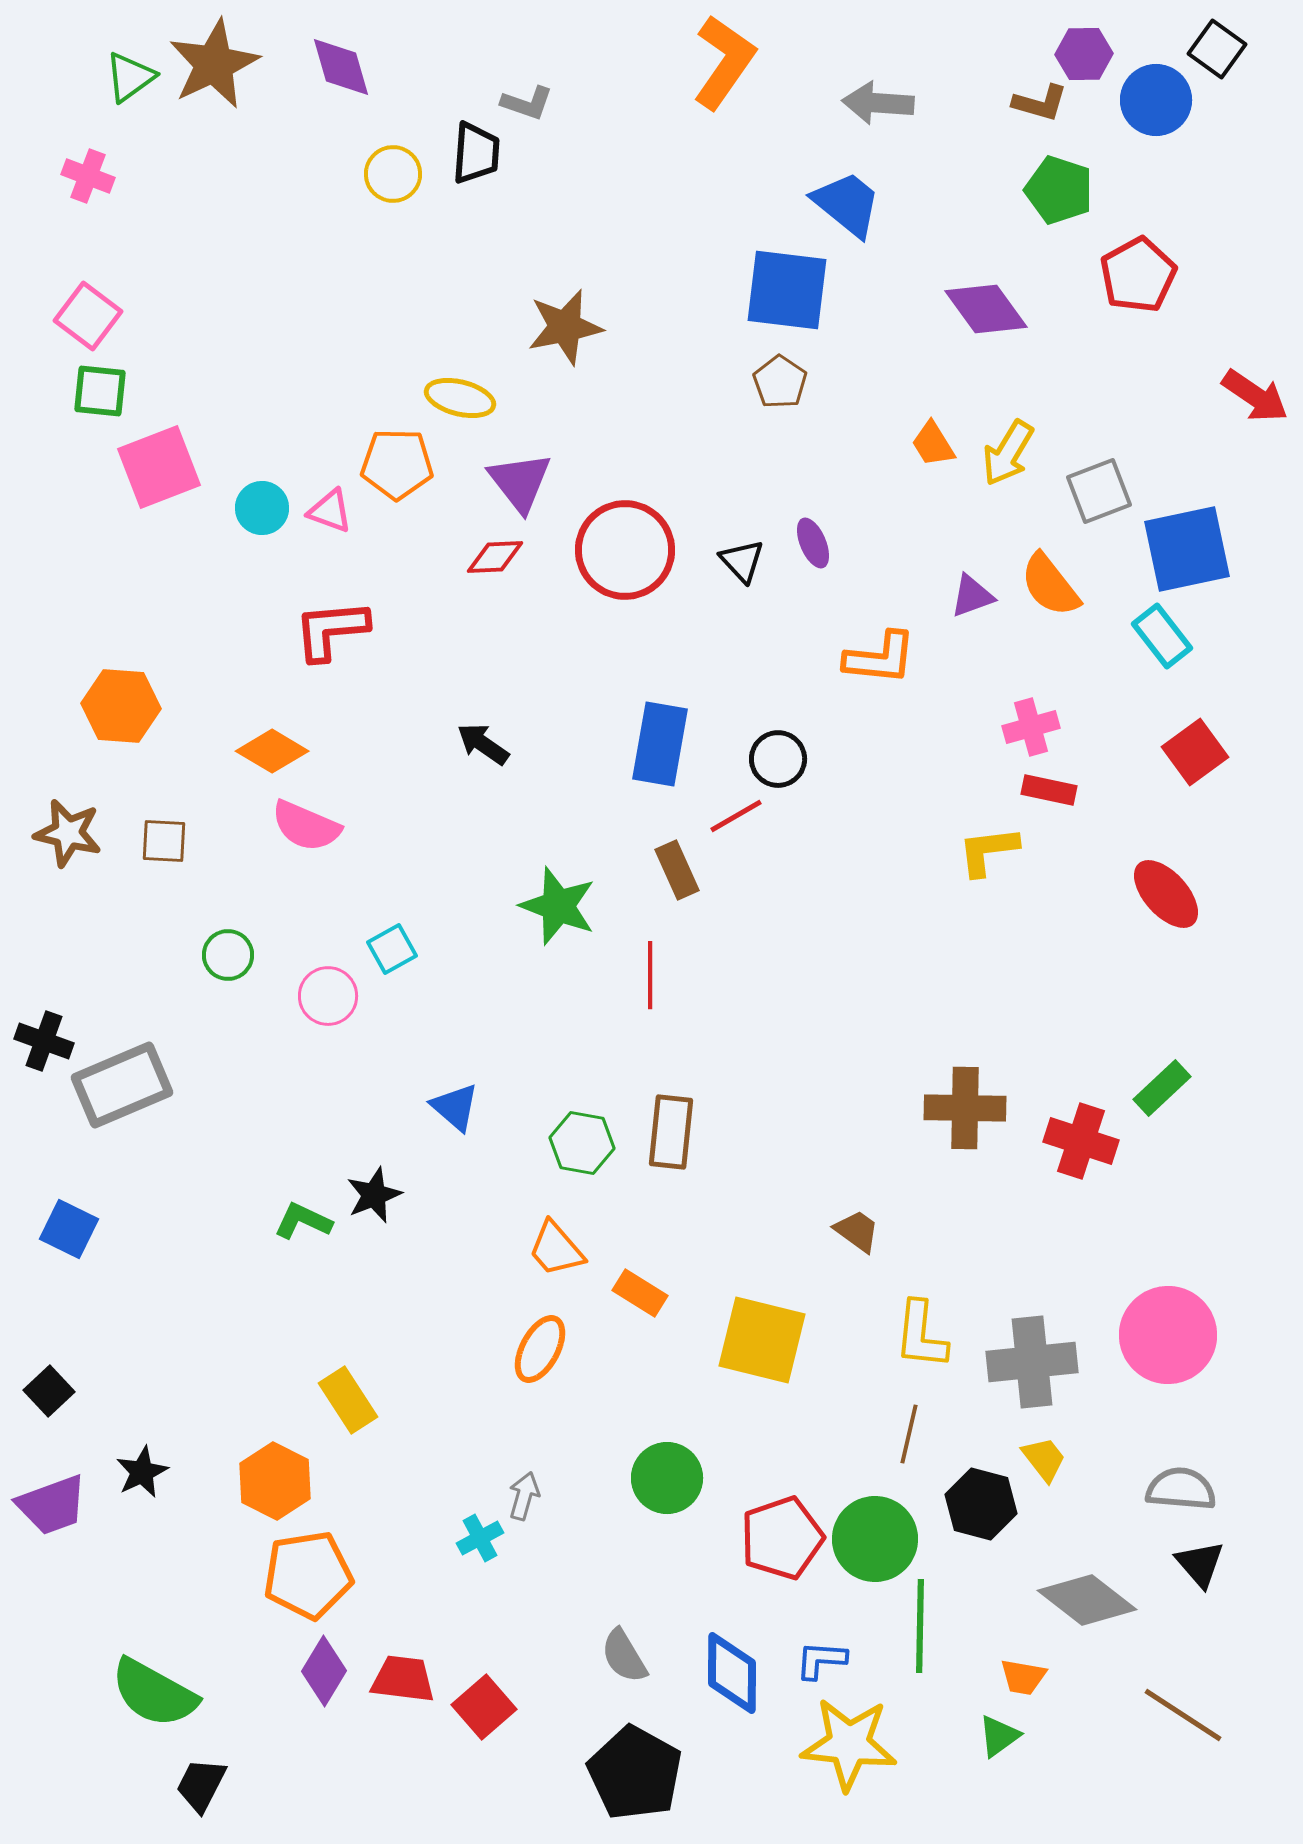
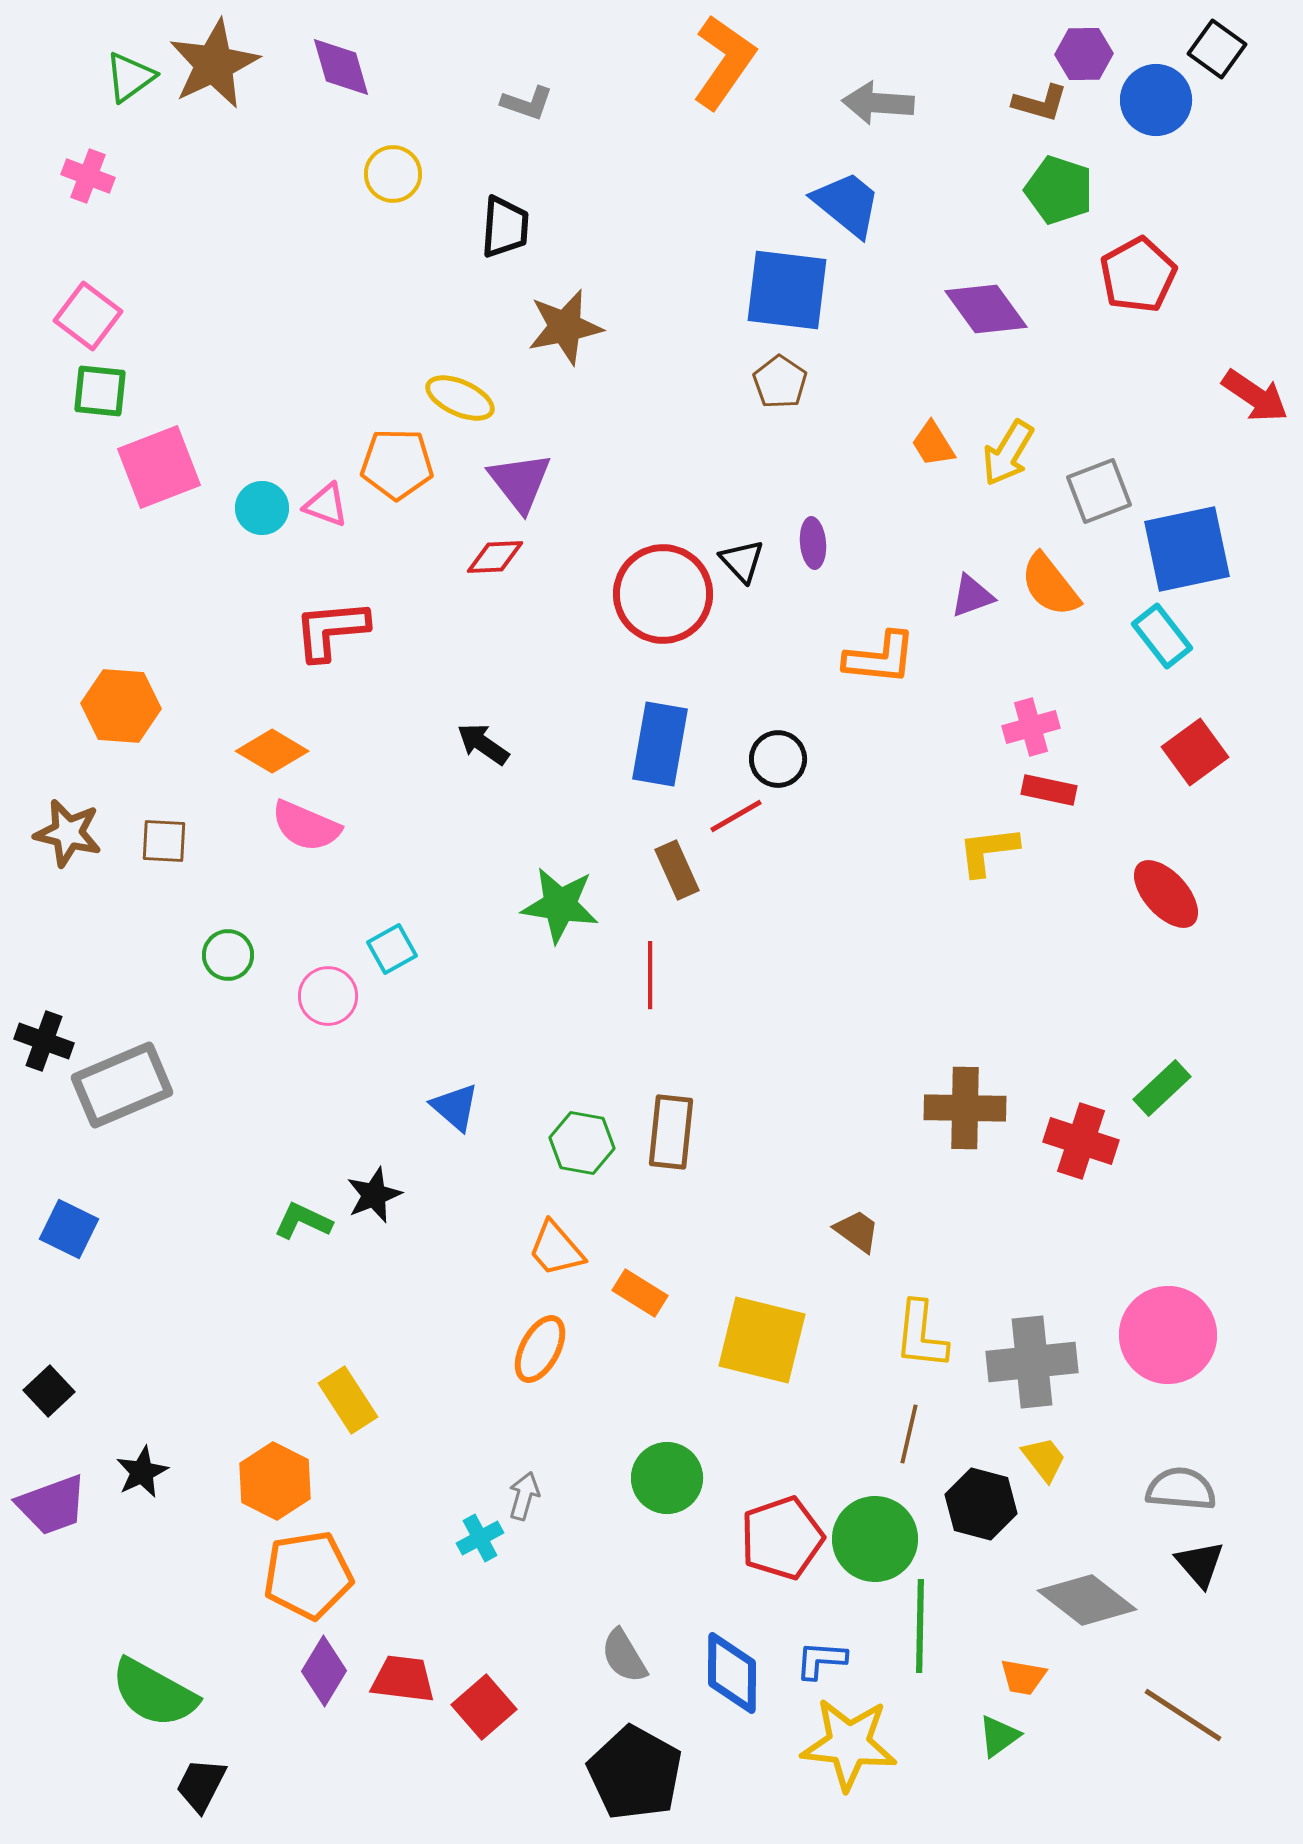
black trapezoid at (476, 153): moved 29 px right, 74 px down
yellow ellipse at (460, 398): rotated 10 degrees clockwise
pink triangle at (330, 511): moved 4 px left, 6 px up
purple ellipse at (813, 543): rotated 18 degrees clockwise
red circle at (625, 550): moved 38 px right, 44 px down
green star at (558, 906): moved 2 px right, 1 px up; rotated 12 degrees counterclockwise
